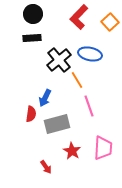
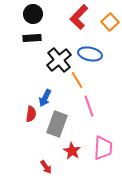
gray rectangle: rotated 55 degrees counterclockwise
